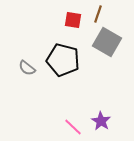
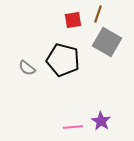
red square: rotated 18 degrees counterclockwise
pink line: rotated 48 degrees counterclockwise
